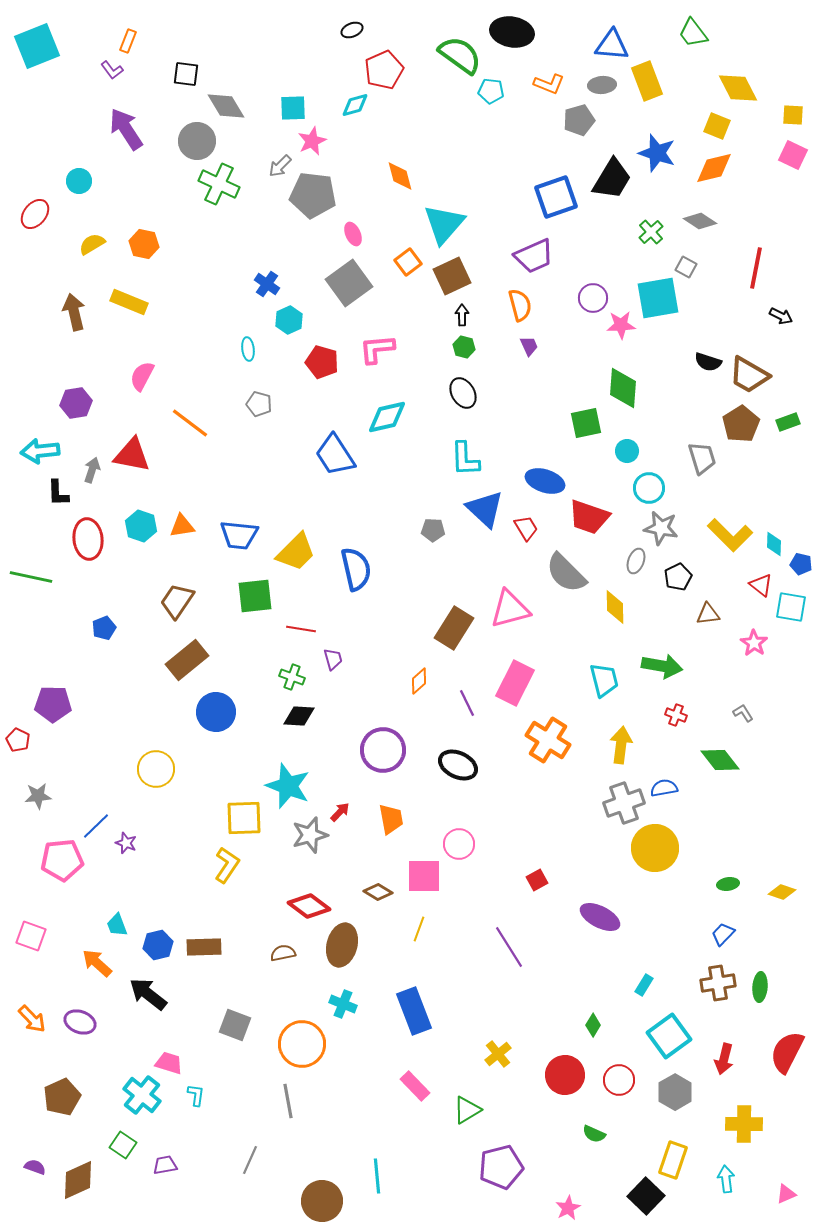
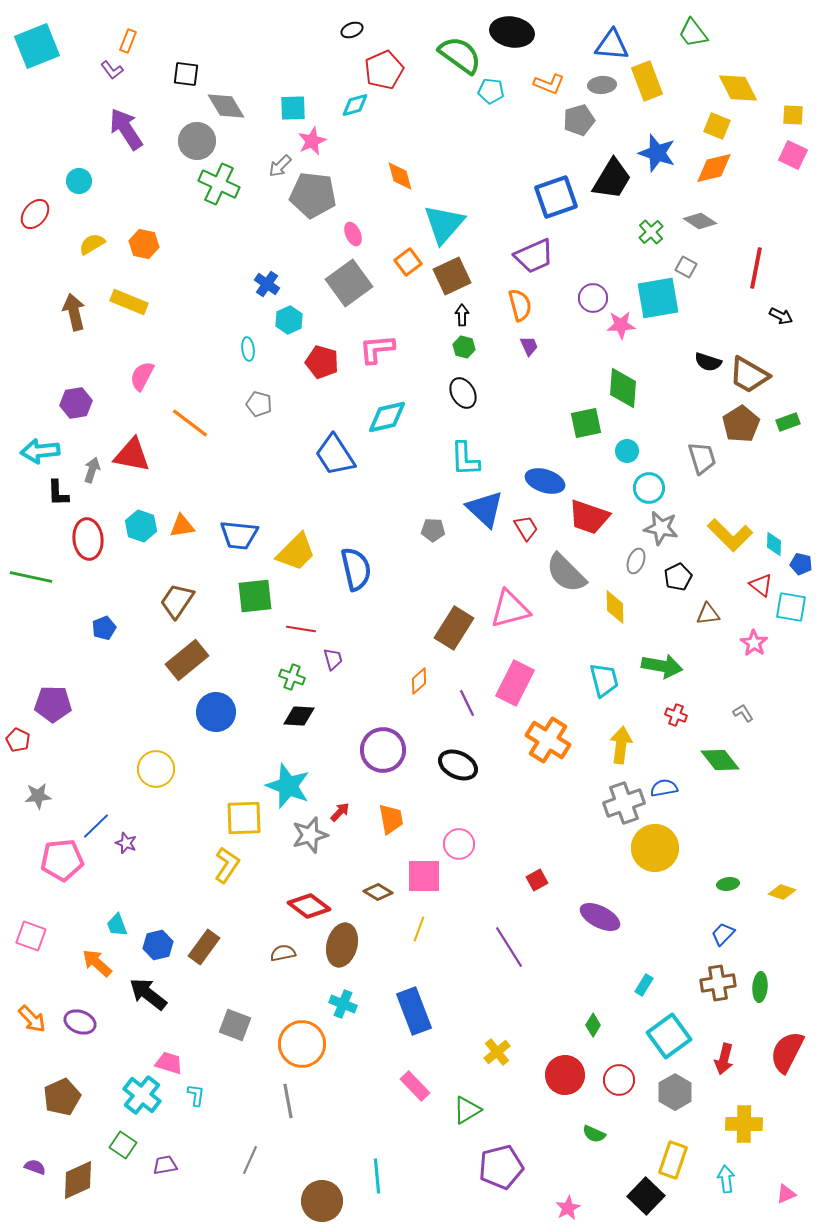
brown rectangle at (204, 947): rotated 52 degrees counterclockwise
yellow cross at (498, 1054): moved 1 px left, 2 px up
